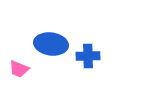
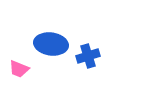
blue cross: rotated 15 degrees counterclockwise
